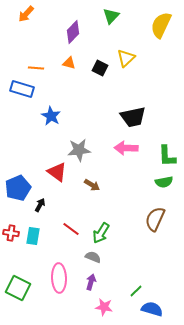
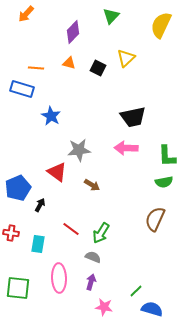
black square: moved 2 px left
cyan rectangle: moved 5 px right, 8 px down
green square: rotated 20 degrees counterclockwise
